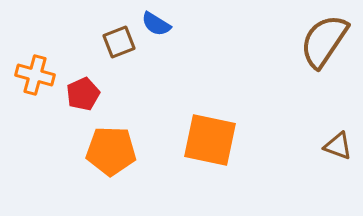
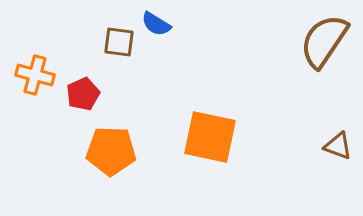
brown square: rotated 28 degrees clockwise
orange square: moved 3 px up
